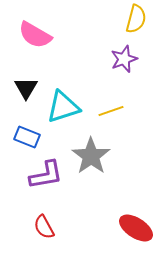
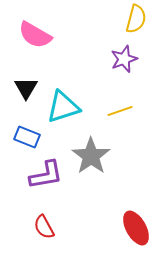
yellow line: moved 9 px right
red ellipse: rotated 28 degrees clockwise
